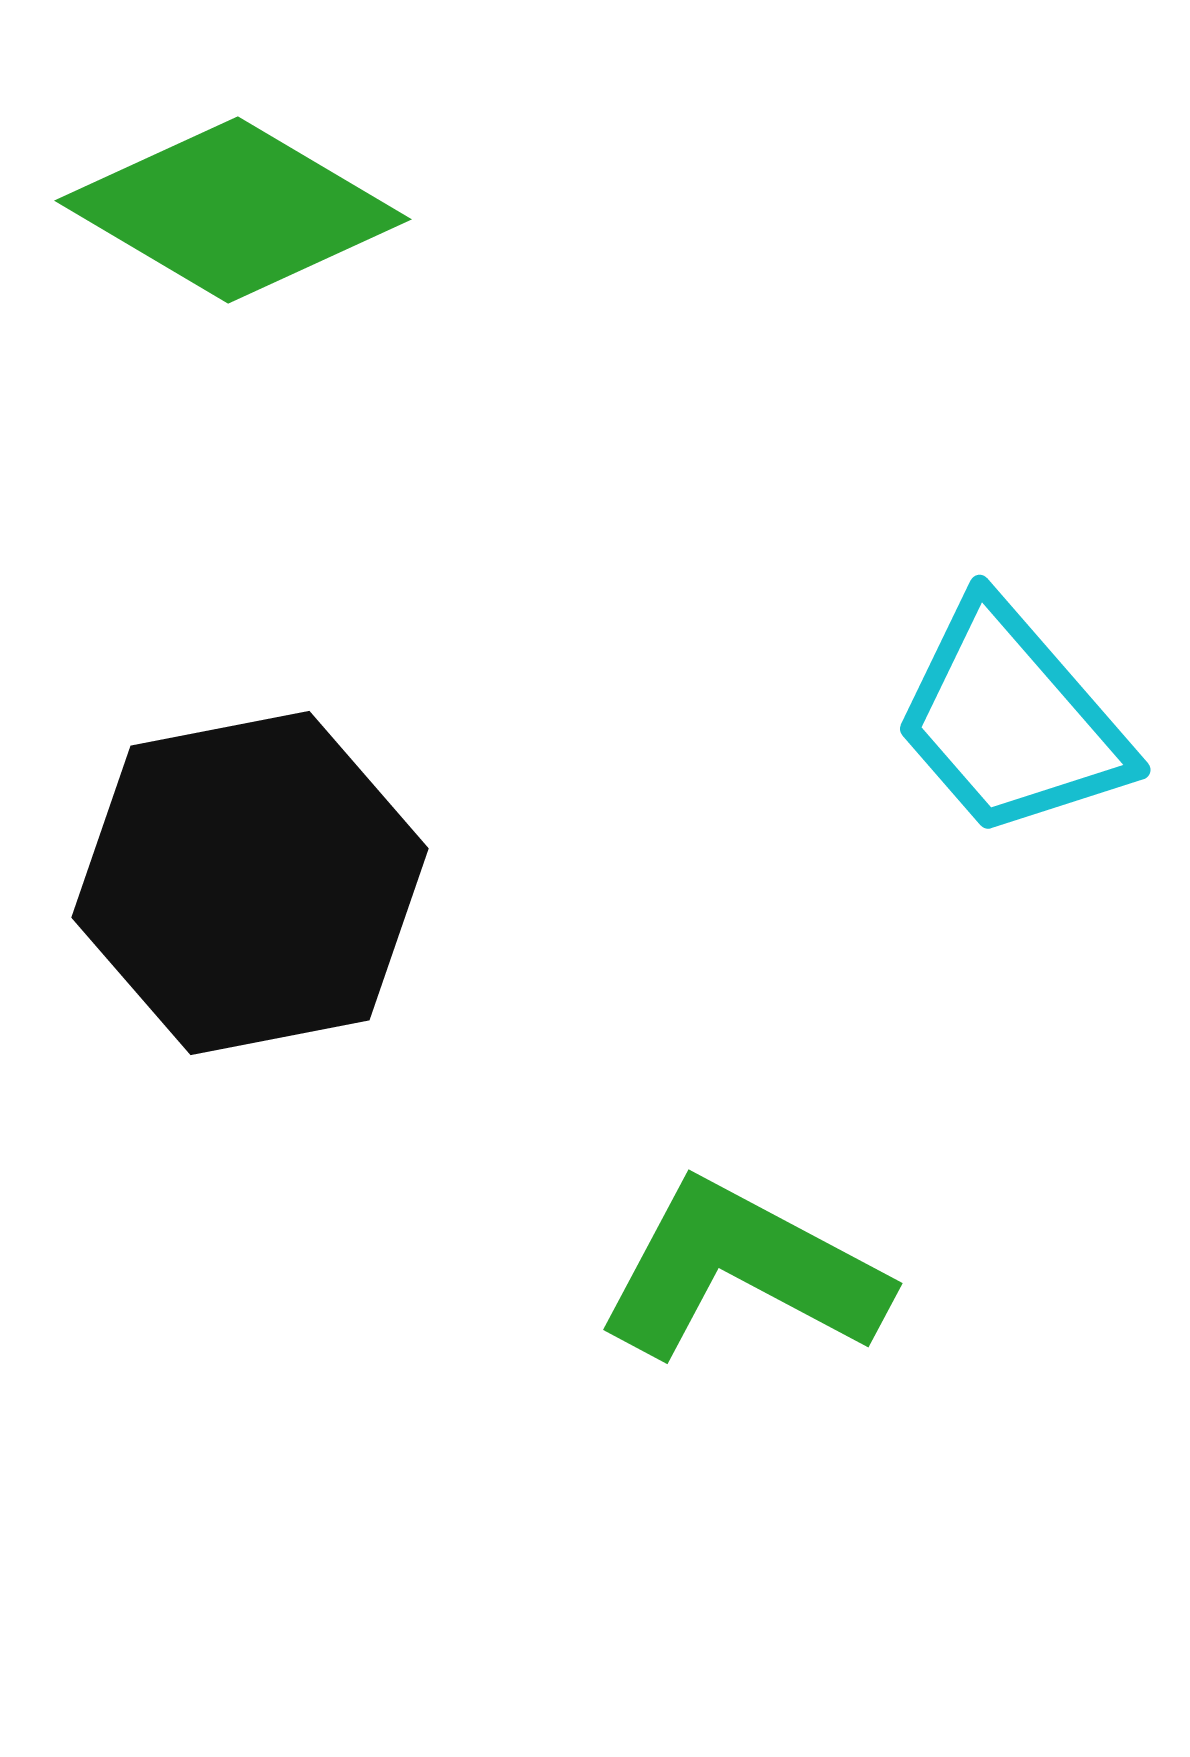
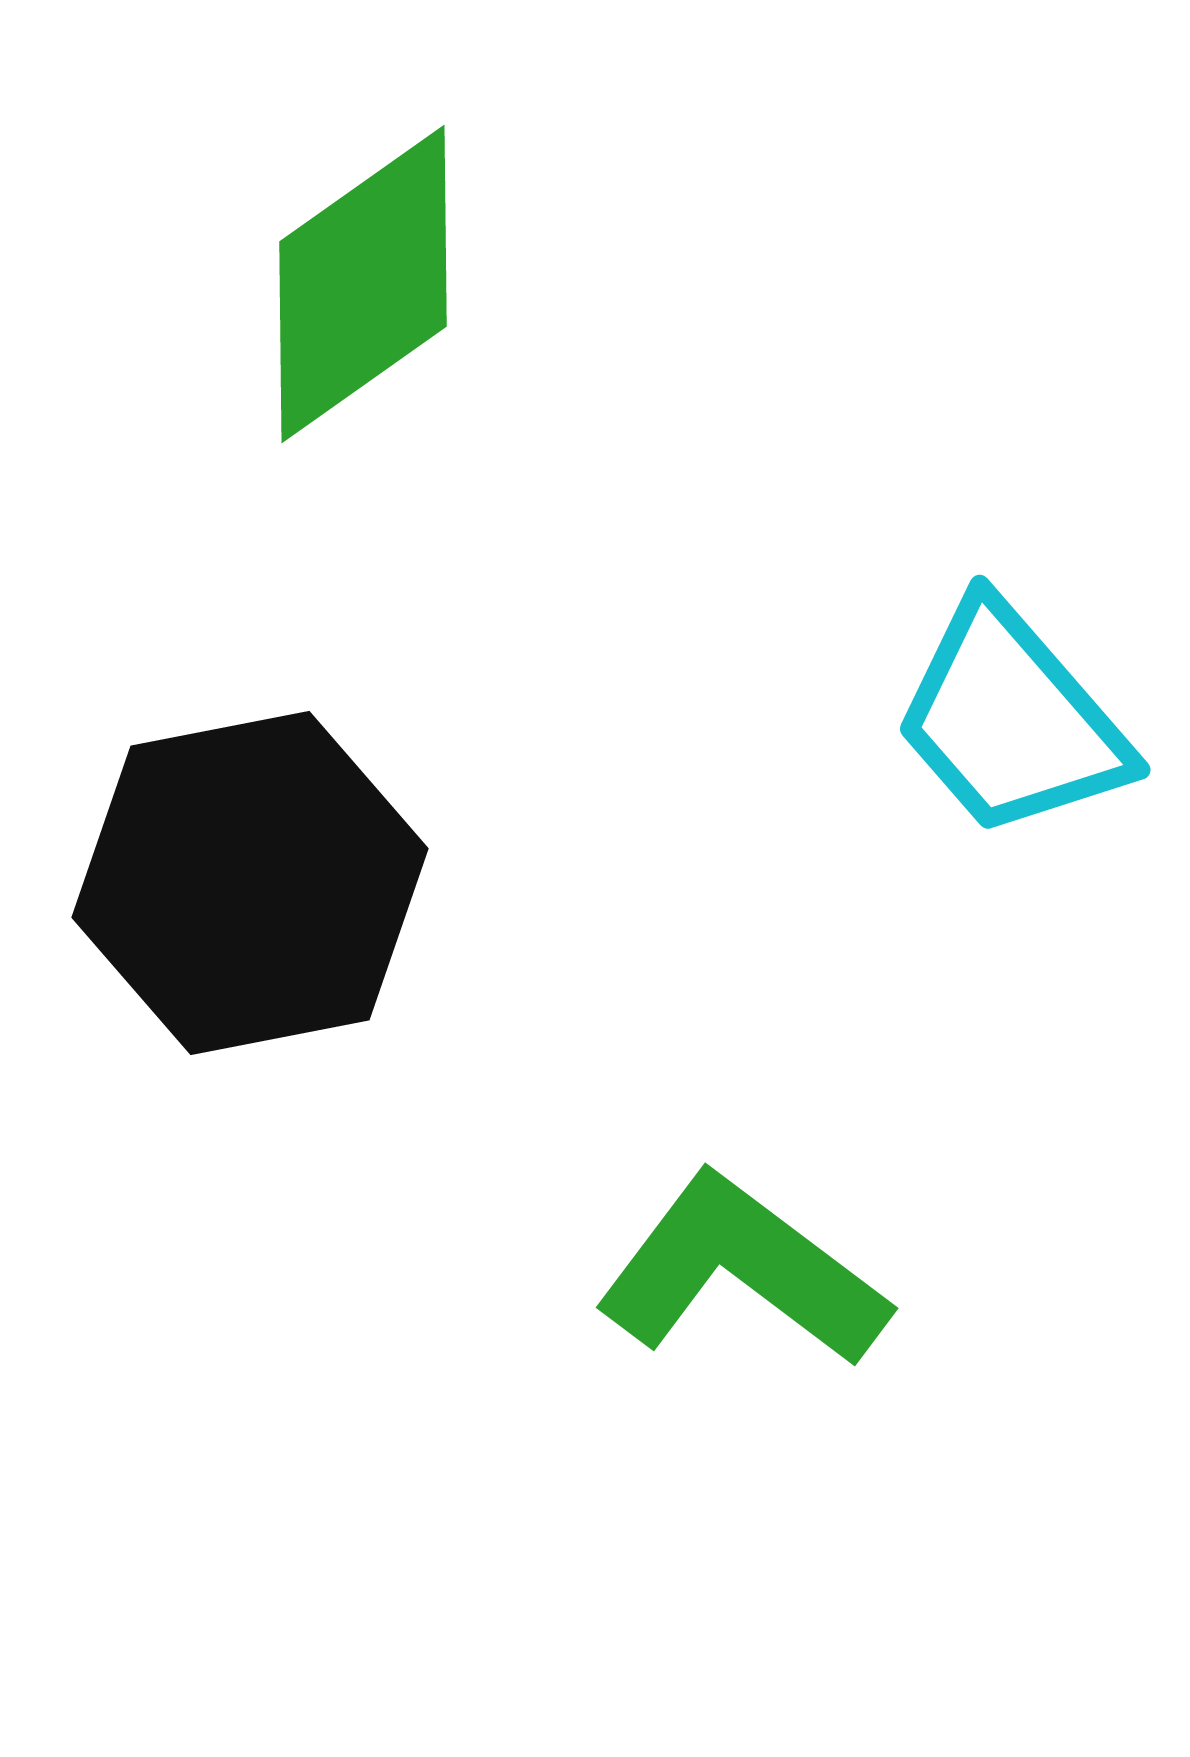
green diamond: moved 130 px right, 74 px down; rotated 66 degrees counterclockwise
green L-shape: rotated 9 degrees clockwise
